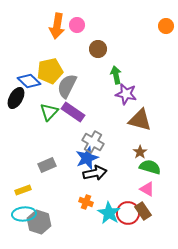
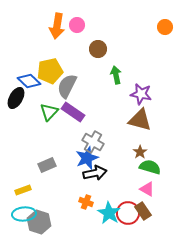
orange circle: moved 1 px left, 1 px down
purple star: moved 15 px right
